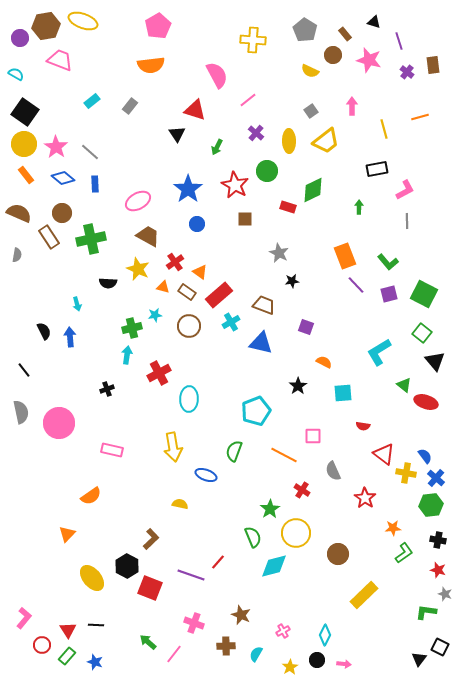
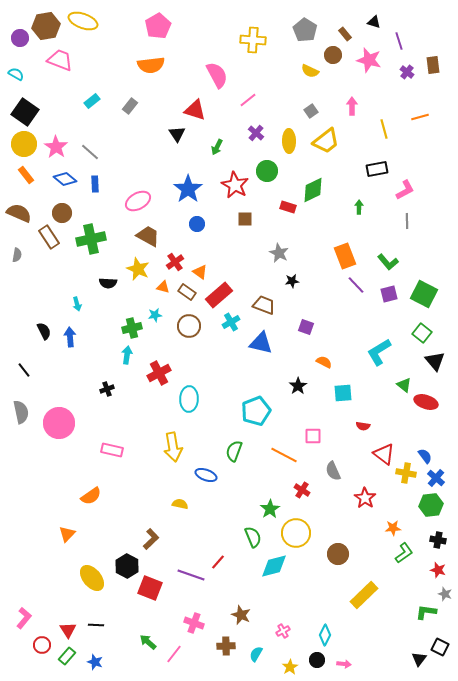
blue diamond at (63, 178): moved 2 px right, 1 px down
